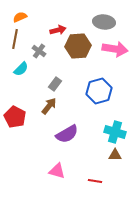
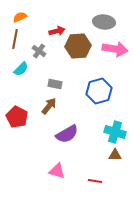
red arrow: moved 1 px left, 1 px down
gray rectangle: rotated 64 degrees clockwise
red pentagon: moved 2 px right
